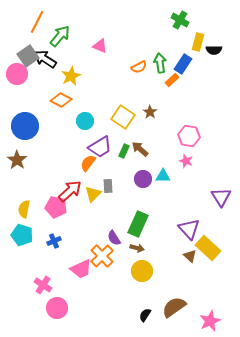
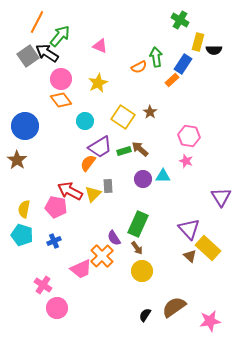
black arrow at (45, 59): moved 2 px right, 6 px up
green arrow at (160, 63): moved 4 px left, 6 px up
pink circle at (17, 74): moved 44 px right, 5 px down
yellow star at (71, 76): moved 27 px right, 7 px down
orange diamond at (61, 100): rotated 25 degrees clockwise
green rectangle at (124, 151): rotated 48 degrees clockwise
red arrow at (70, 191): rotated 110 degrees counterclockwise
brown arrow at (137, 248): rotated 40 degrees clockwise
pink star at (210, 321): rotated 15 degrees clockwise
